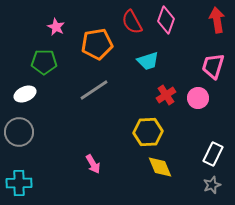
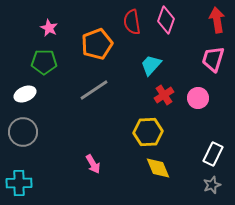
red semicircle: rotated 20 degrees clockwise
pink star: moved 7 px left, 1 px down
orange pentagon: rotated 12 degrees counterclockwise
cyan trapezoid: moved 3 px right, 4 px down; rotated 150 degrees clockwise
pink trapezoid: moved 7 px up
red cross: moved 2 px left
gray circle: moved 4 px right
yellow diamond: moved 2 px left, 1 px down
